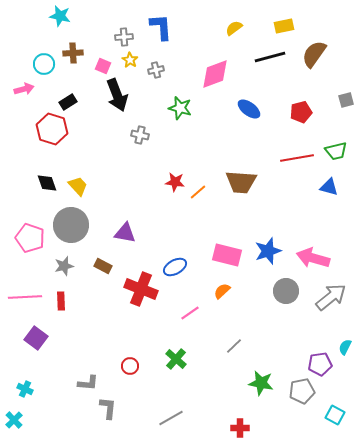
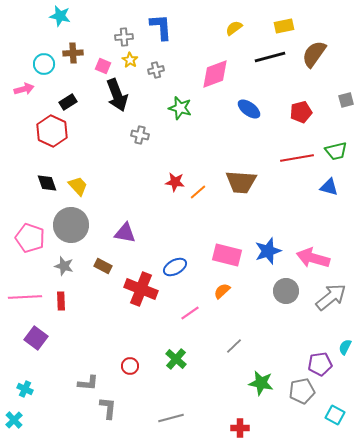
red hexagon at (52, 129): moved 2 px down; rotated 8 degrees clockwise
gray star at (64, 266): rotated 30 degrees clockwise
gray line at (171, 418): rotated 15 degrees clockwise
